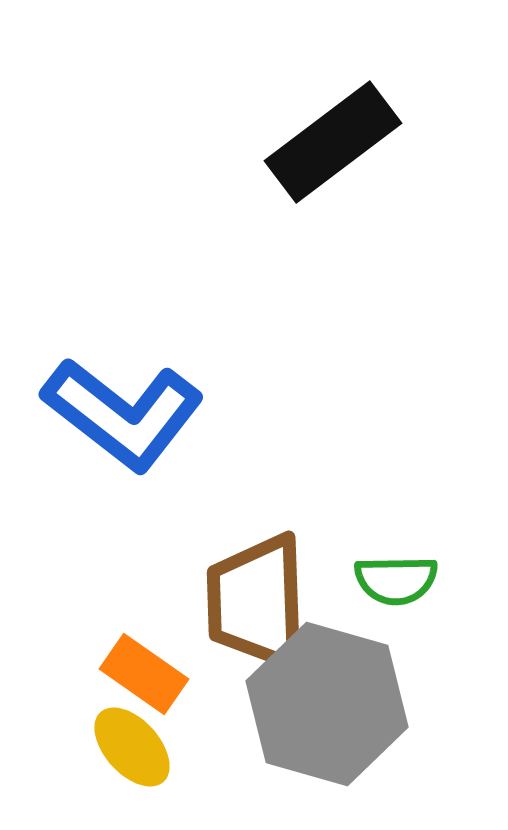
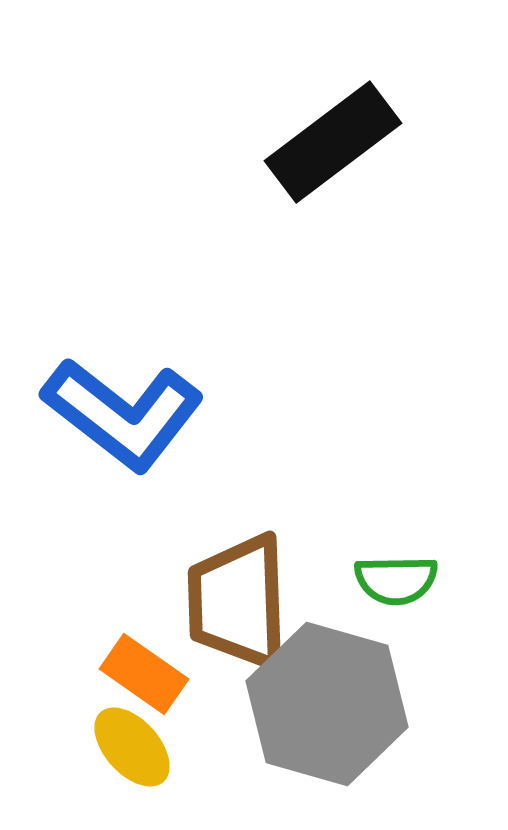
brown trapezoid: moved 19 px left
